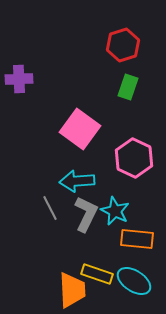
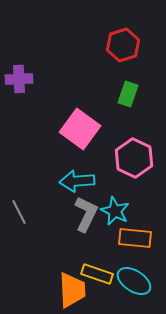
green rectangle: moved 7 px down
gray line: moved 31 px left, 4 px down
orange rectangle: moved 2 px left, 1 px up
